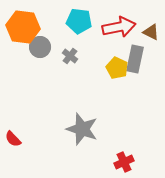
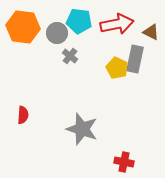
red arrow: moved 2 px left, 3 px up
gray circle: moved 17 px right, 14 px up
red semicircle: moved 10 px right, 24 px up; rotated 132 degrees counterclockwise
red cross: rotated 36 degrees clockwise
